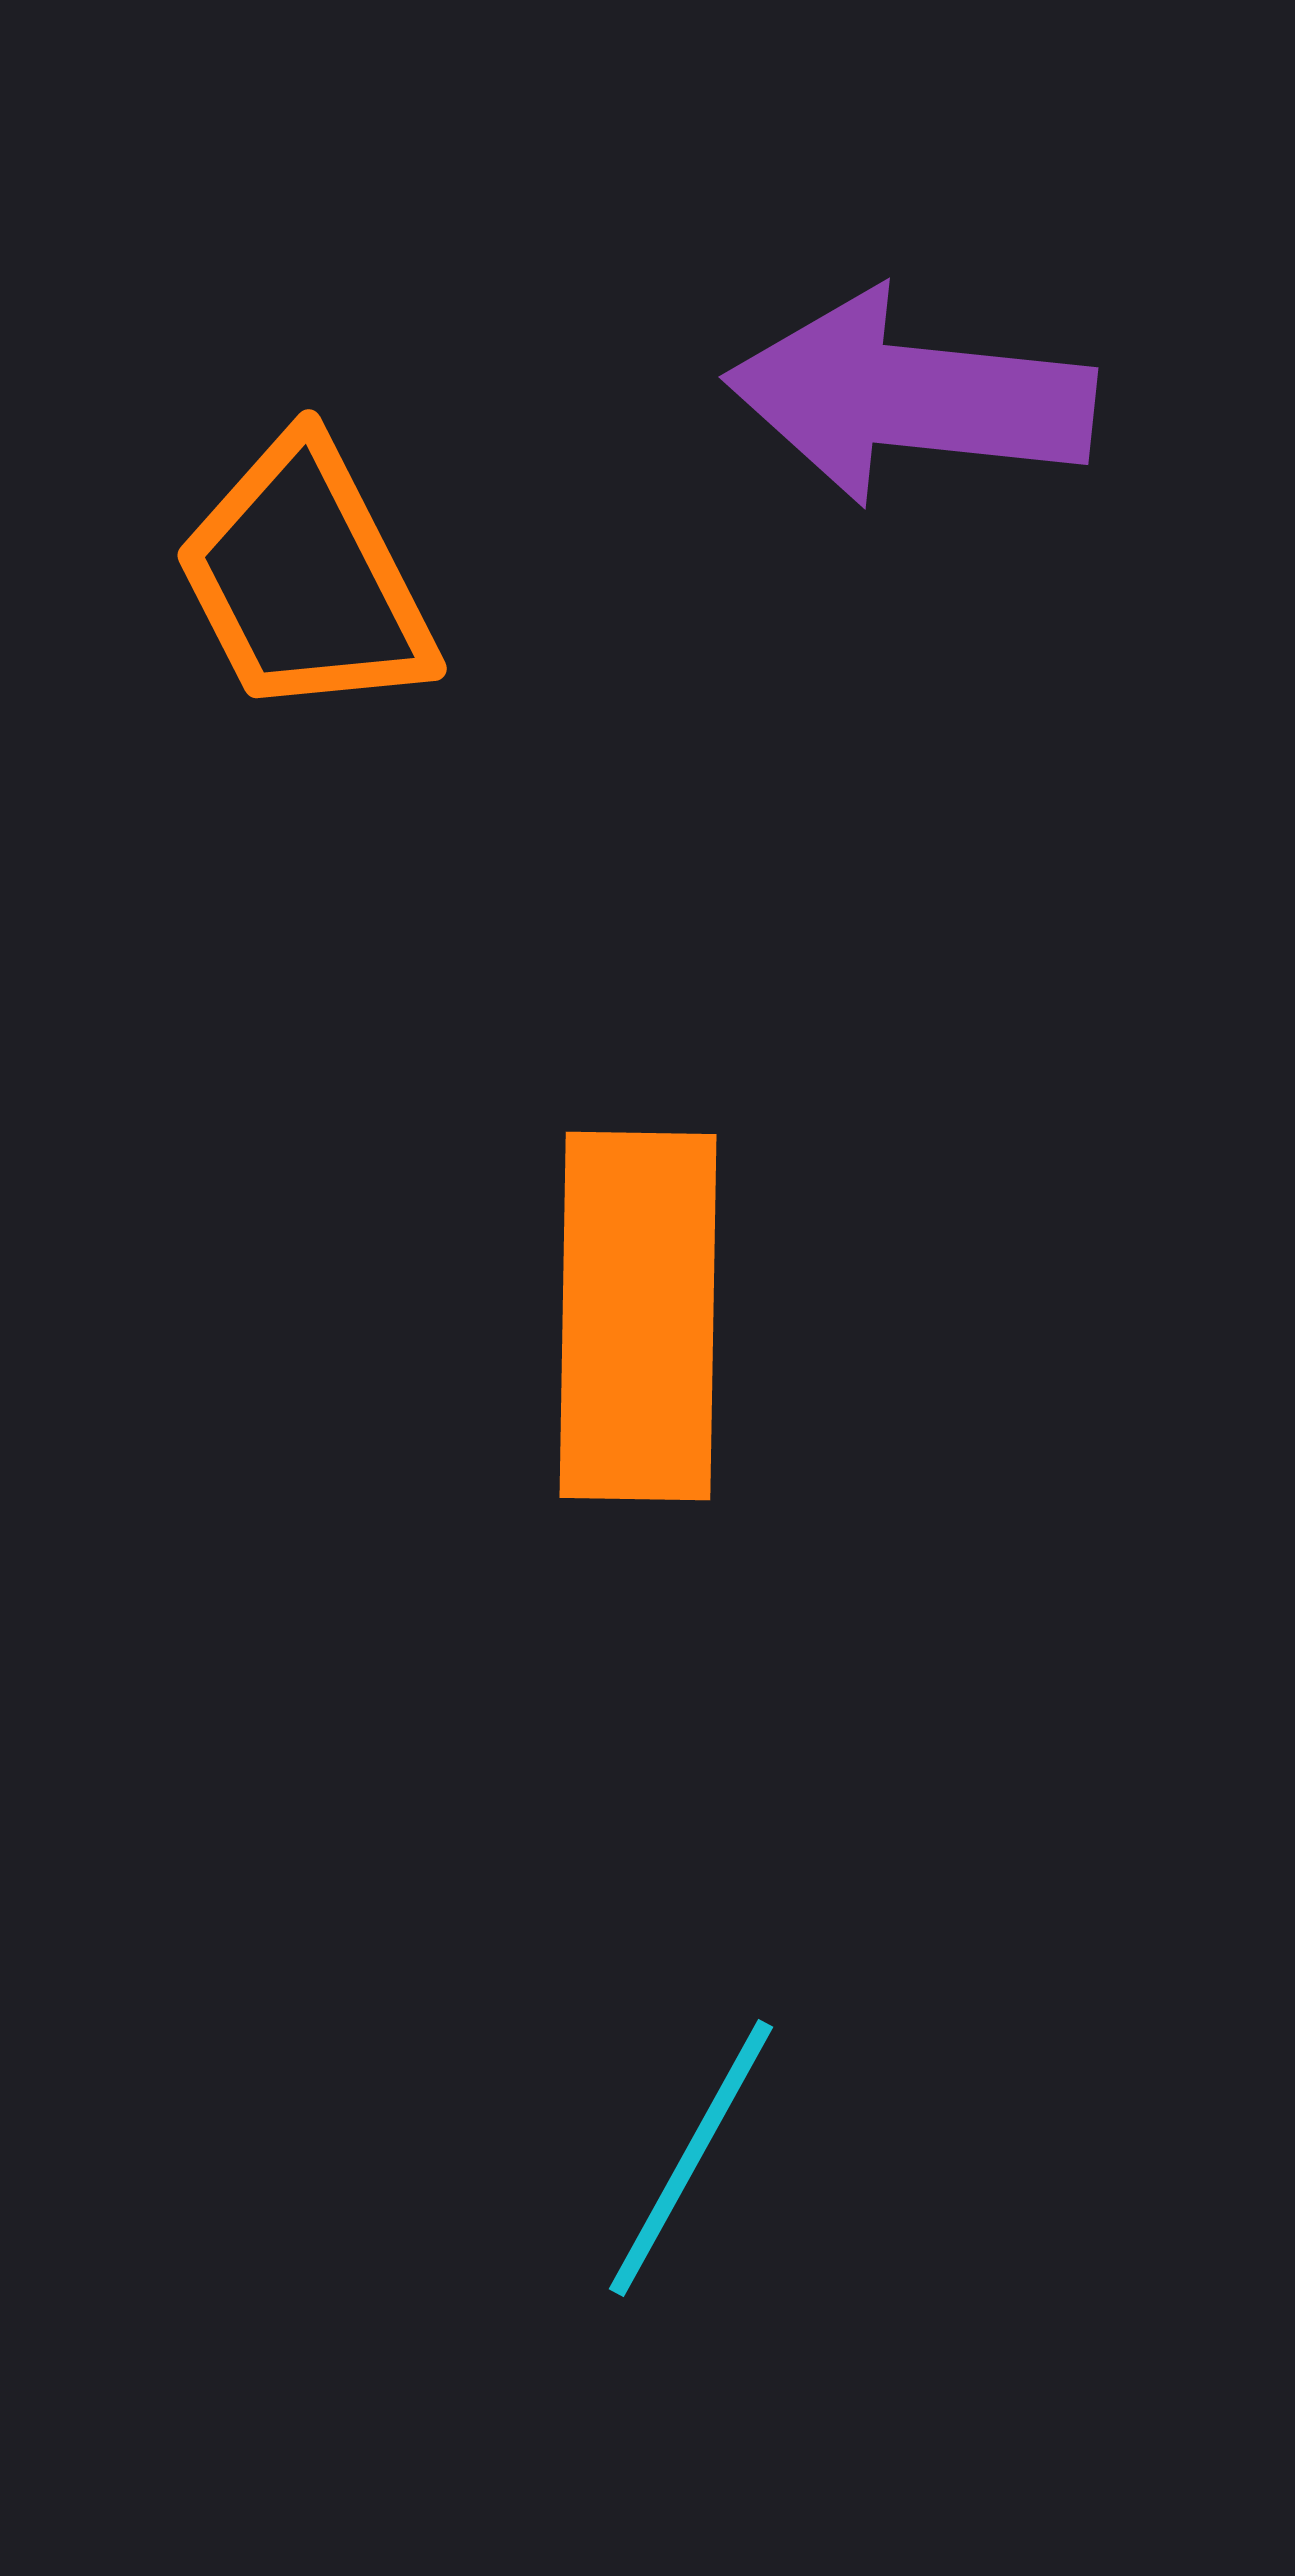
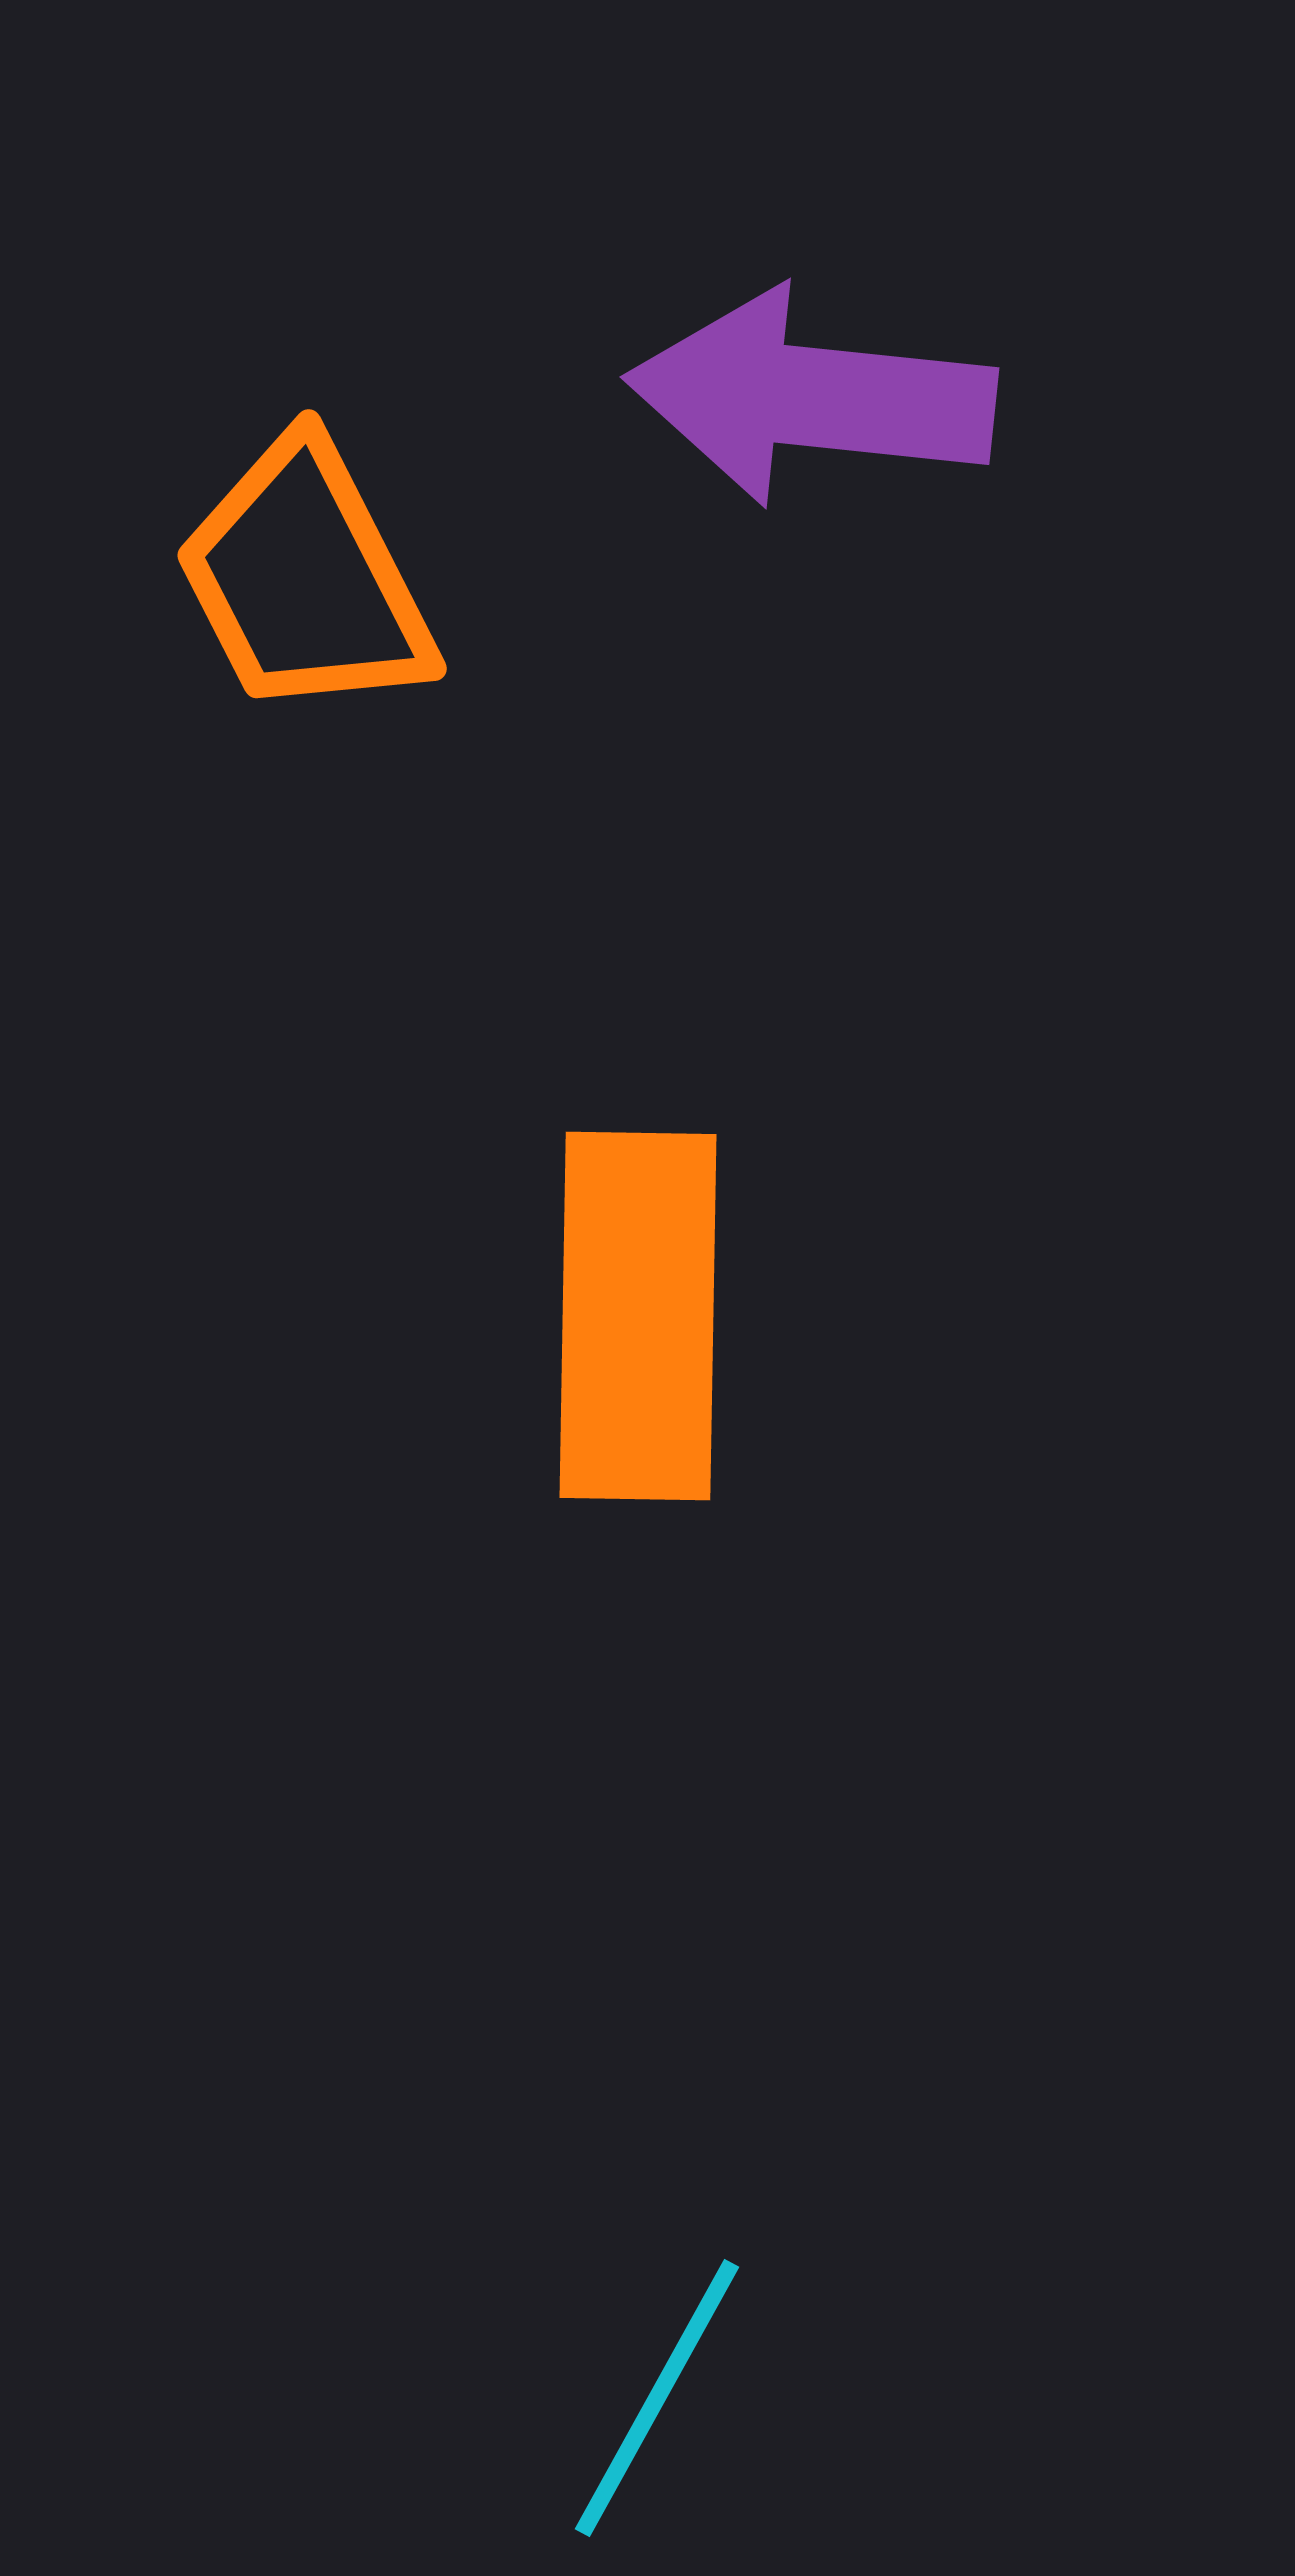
purple arrow: moved 99 px left
cyan line: moved 34 px left, 240 px down
